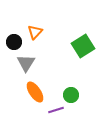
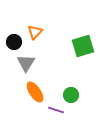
green square: rotated 15 degrees clockwise
purple line: rotated 35 degrees clockwise
